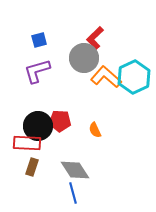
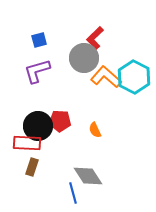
cyan hexagon: rotated 8 degrees counterclockwise
gray diamond: moved 13 px right, 6 px down
